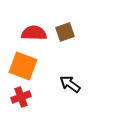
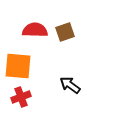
red semicircle: moved 1 px right, 3 px up
orange square: moved 5 px left; rotated 16 degrees counterclockwise
black arrow: moved 1 px down
